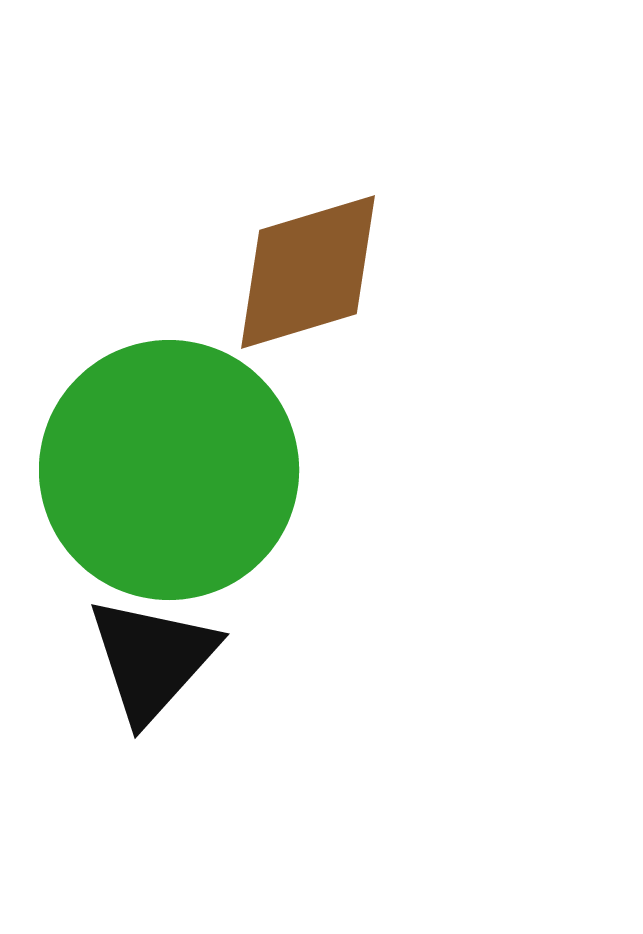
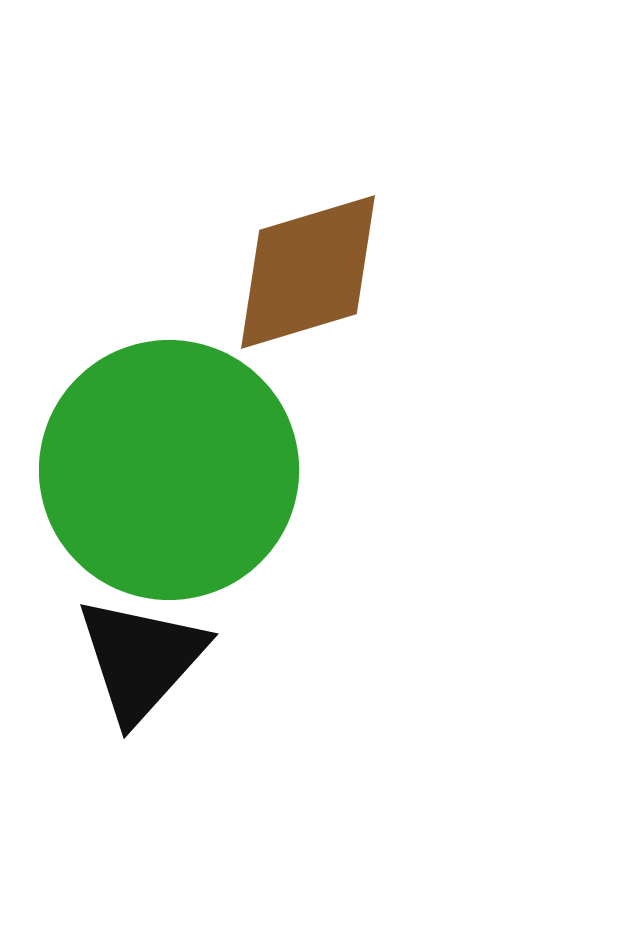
black triangle: moved 11 px left
